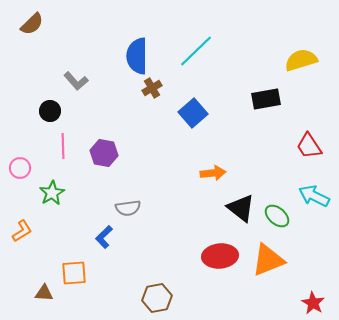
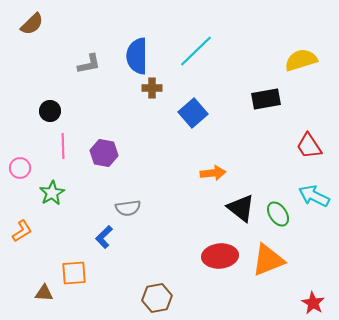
gray L-shape: moved 13 px right, 17 px up; rotated 60 degrees counterclockwise
brown cross: rotated 30 degrees clockwise
green ellipse: moved 1 px right, 2 px up; rotated 15 degrees clockwise
